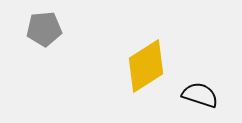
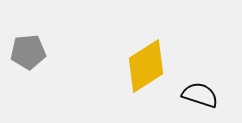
gray pentagon: moved 16 px left, 23 px down
